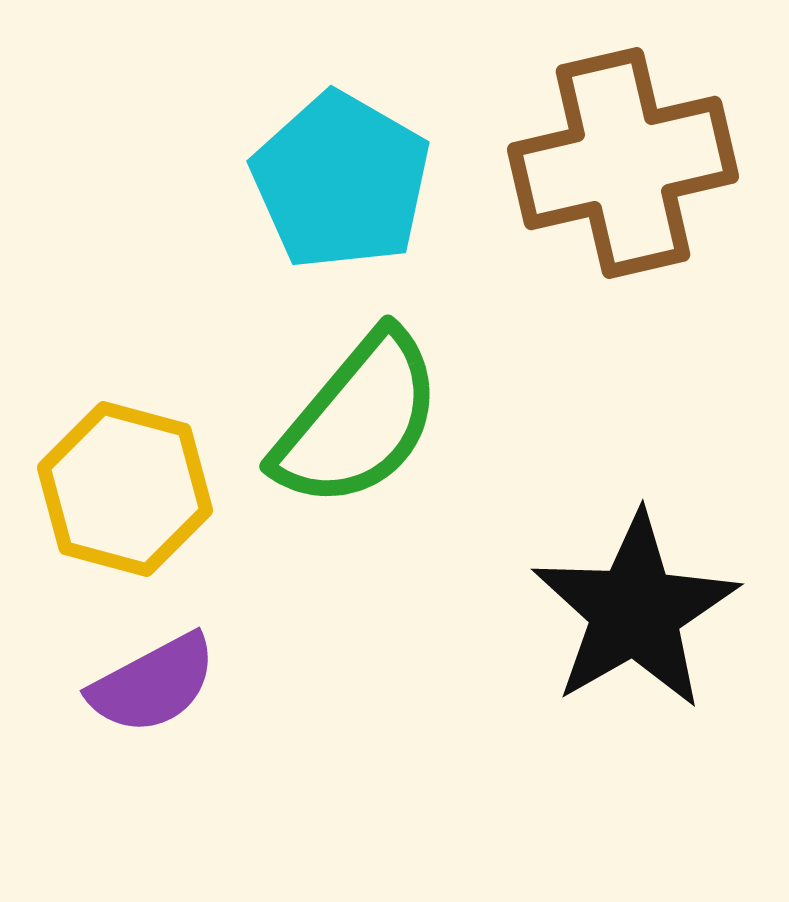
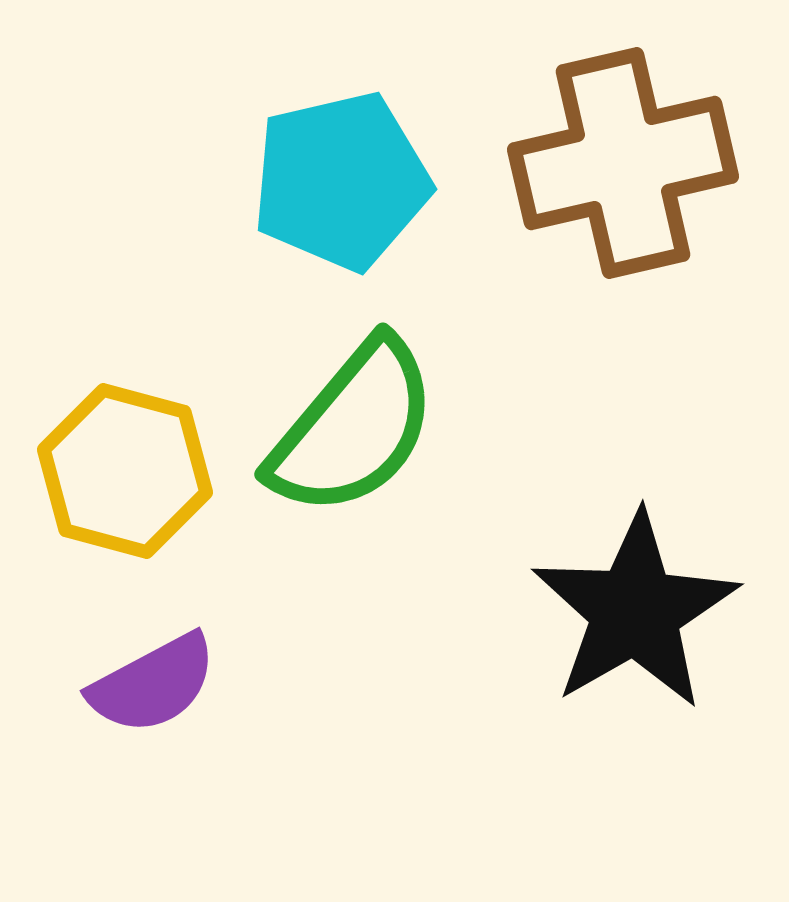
cyan pentagon: rotated 29 degrees clockwise
green semicircle: moved 5 px left, 8 px down
yellow hexagon: moved 18 px up
